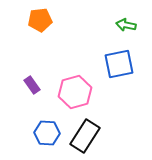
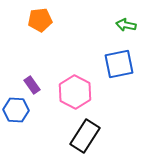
pink hexagon: rotated 16 degrees counterclockwise
blue hexagon: moved 31 px left, 23 px up
